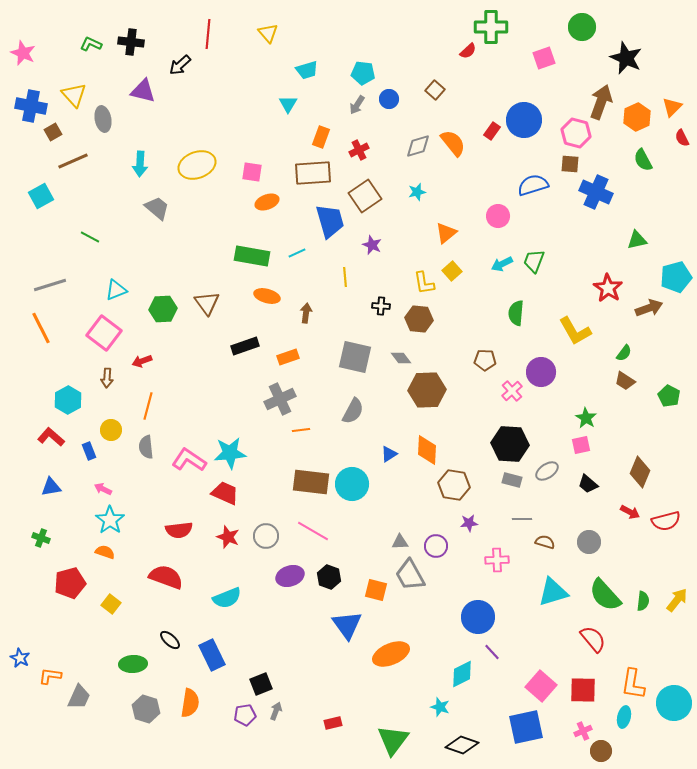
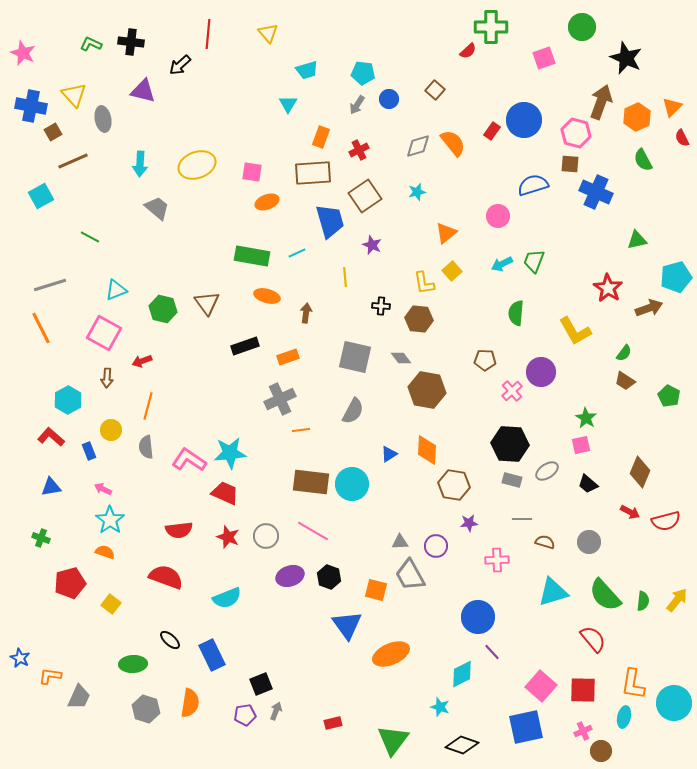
green hexagon at (163, 309): rotated 16 degrees clockwise
pink square at (104, 333): rotated 8 degrees counterclockwise
brown hexagon at (427, 390): rotated 12 degrees clockwise
